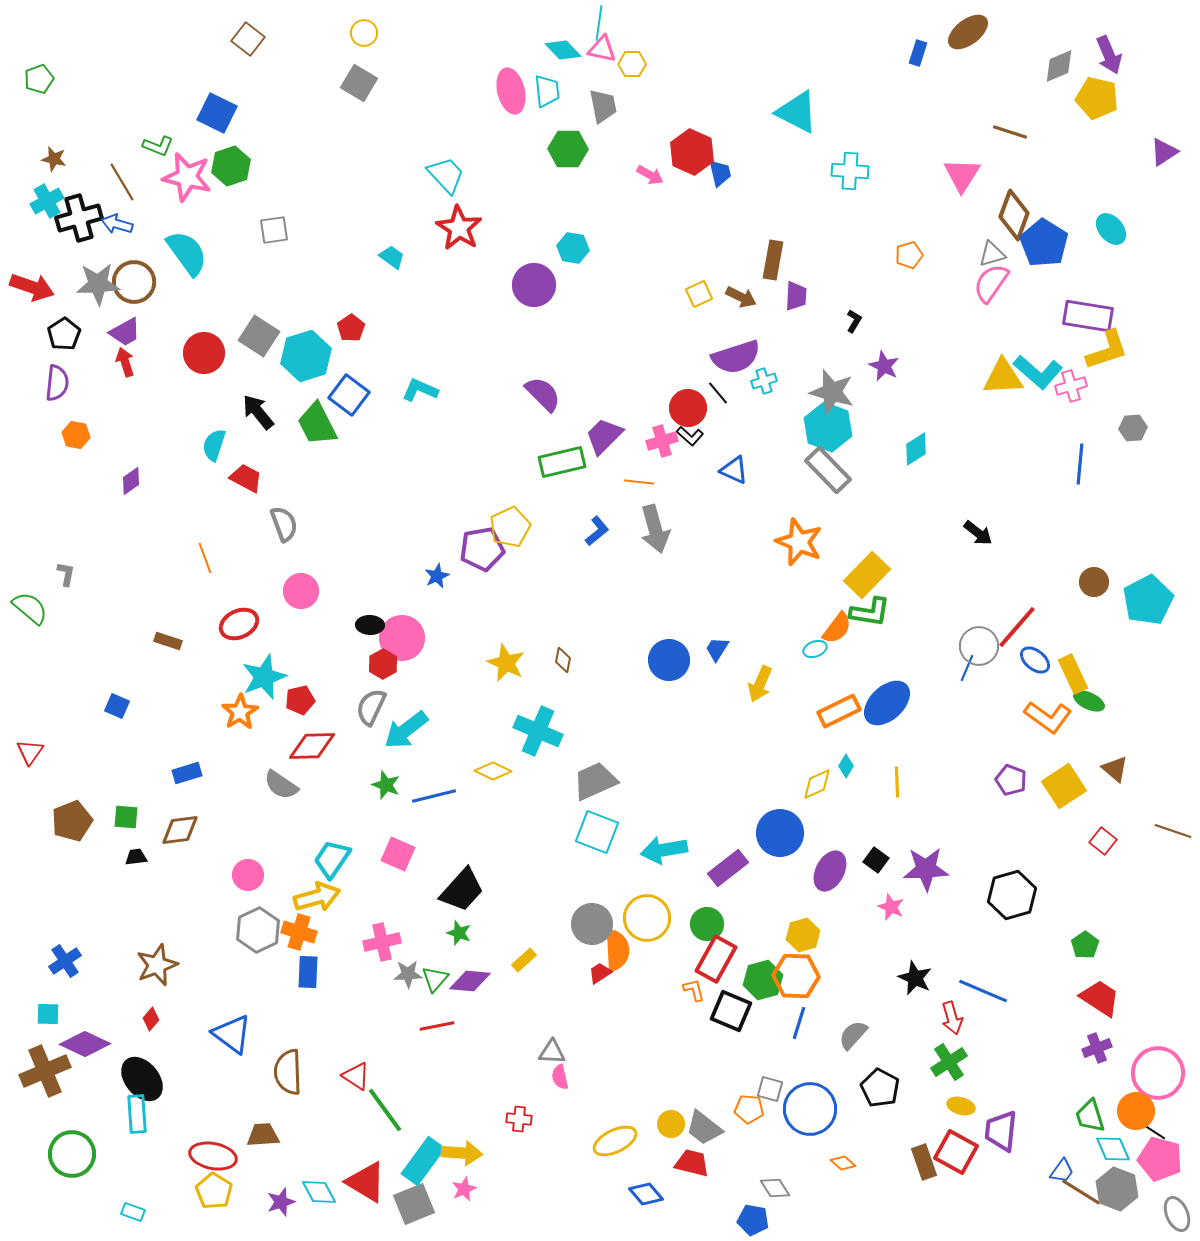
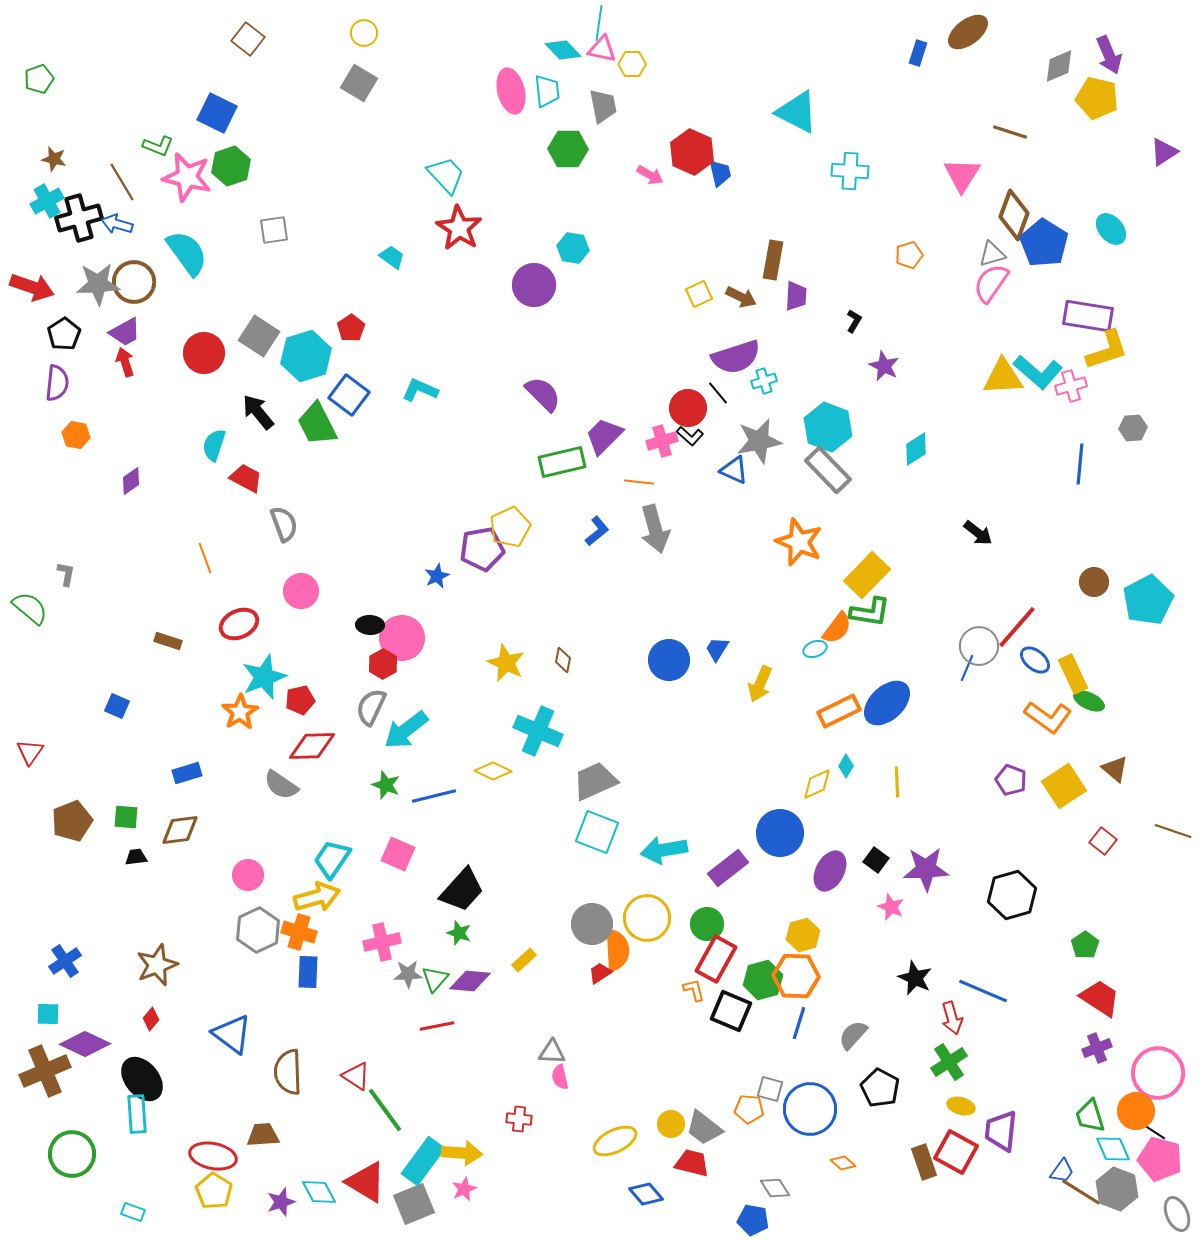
gray star at (832, 392): moved 73 px left, 49 px down; rotated 27 degrees counterclockwise
